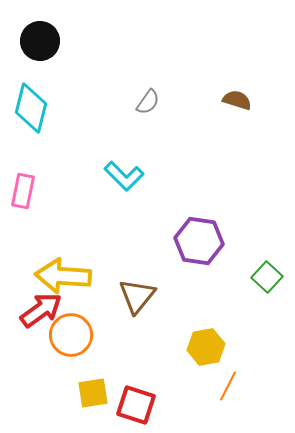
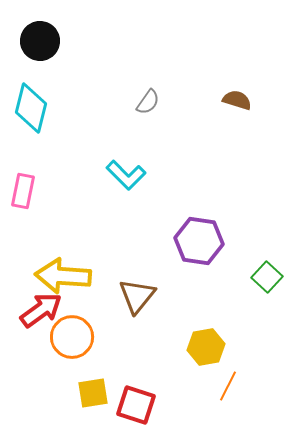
cyan L-shape: moved 2 px right, 1 px up
orange circle: moved 1 px right, 2 px down
